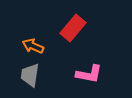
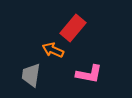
orange arrow: moved 20 px right, 4 px down
gray trapezoid: moved 1 px right
